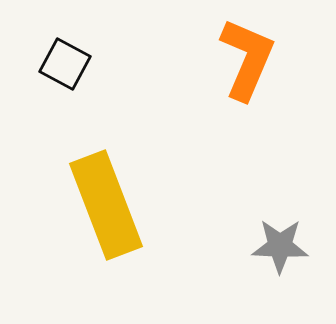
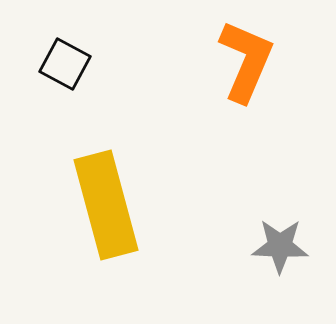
orange L-shape: moved 1 px left, 2 px down
yellow rectangle: rotated 6 degrees clockwise
